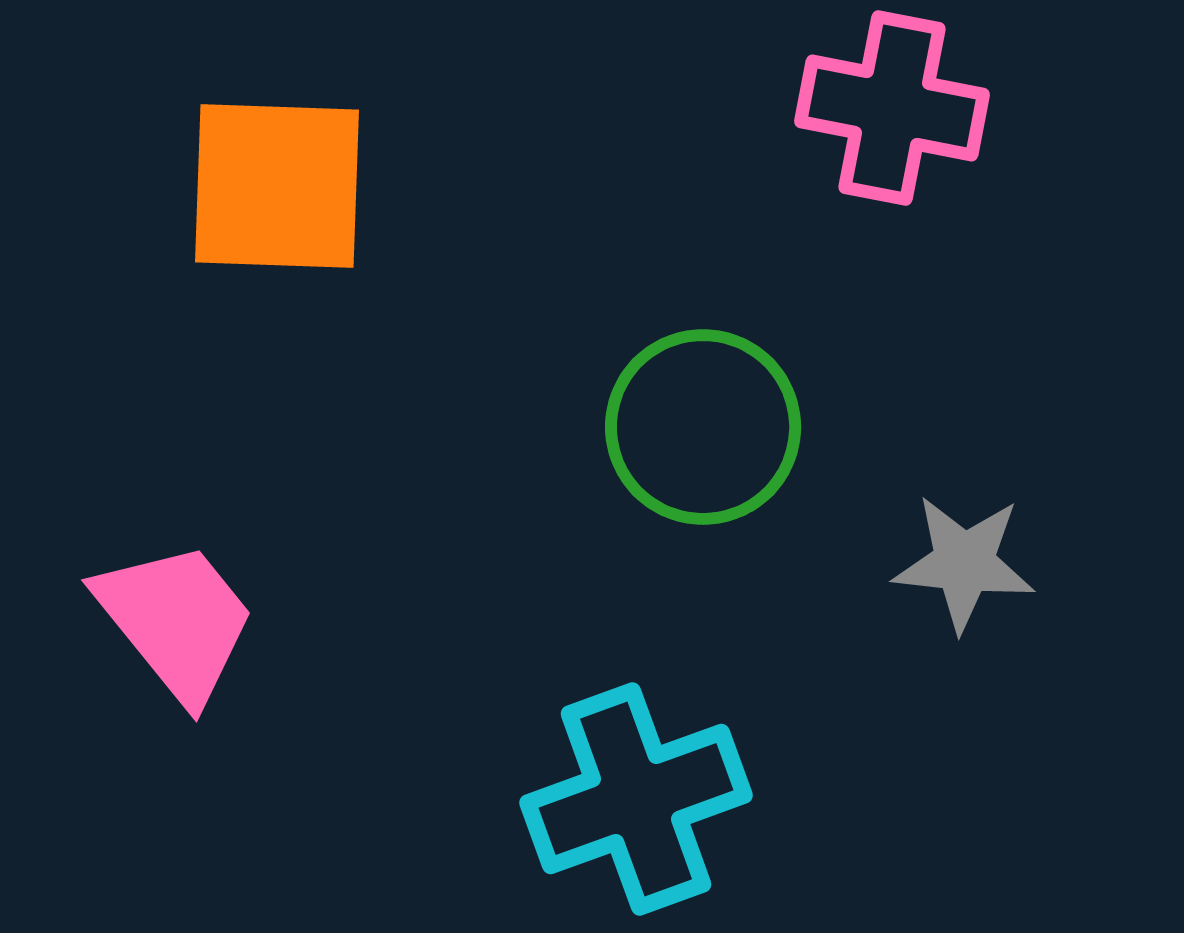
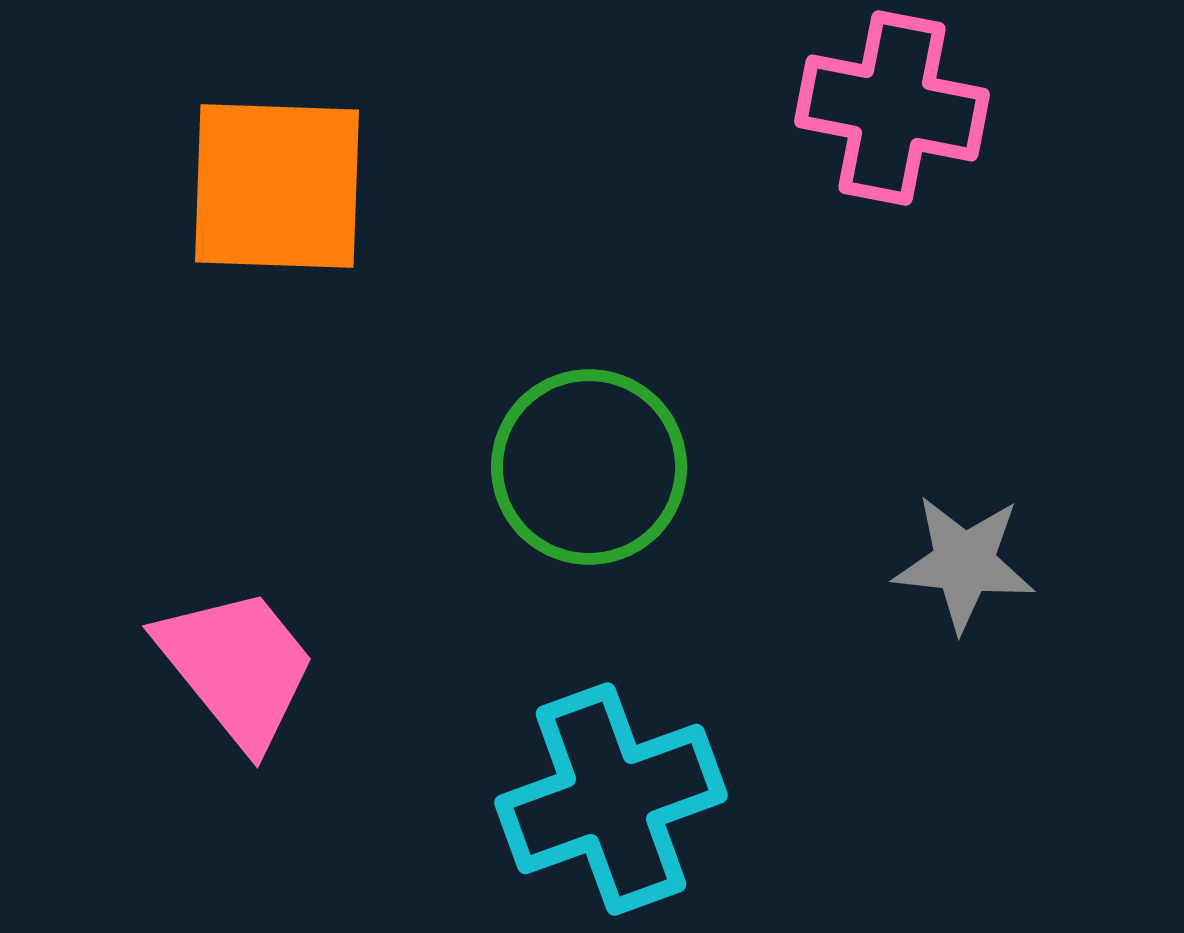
green circle: moved 114 px left, 40 px down
pink trapezoid: moved 61 px right, 46 px down
cyan cross: moved 25 px left
